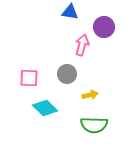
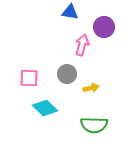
yellow arrow: moved 1 px right, 7 px up
